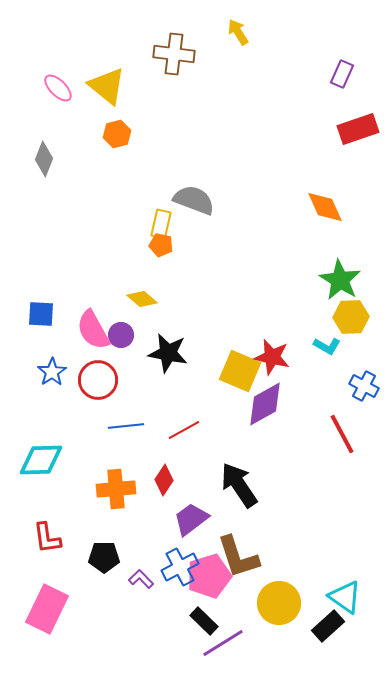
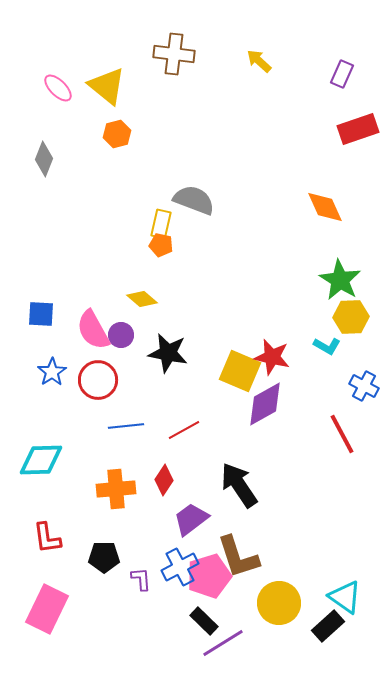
yellow arrow at (238, 32): moved 21 px right, 29 px down; rotated 16 degrees counterclockwise
purple L-shape at (141, 579): rotated 40 degrees clockwise
